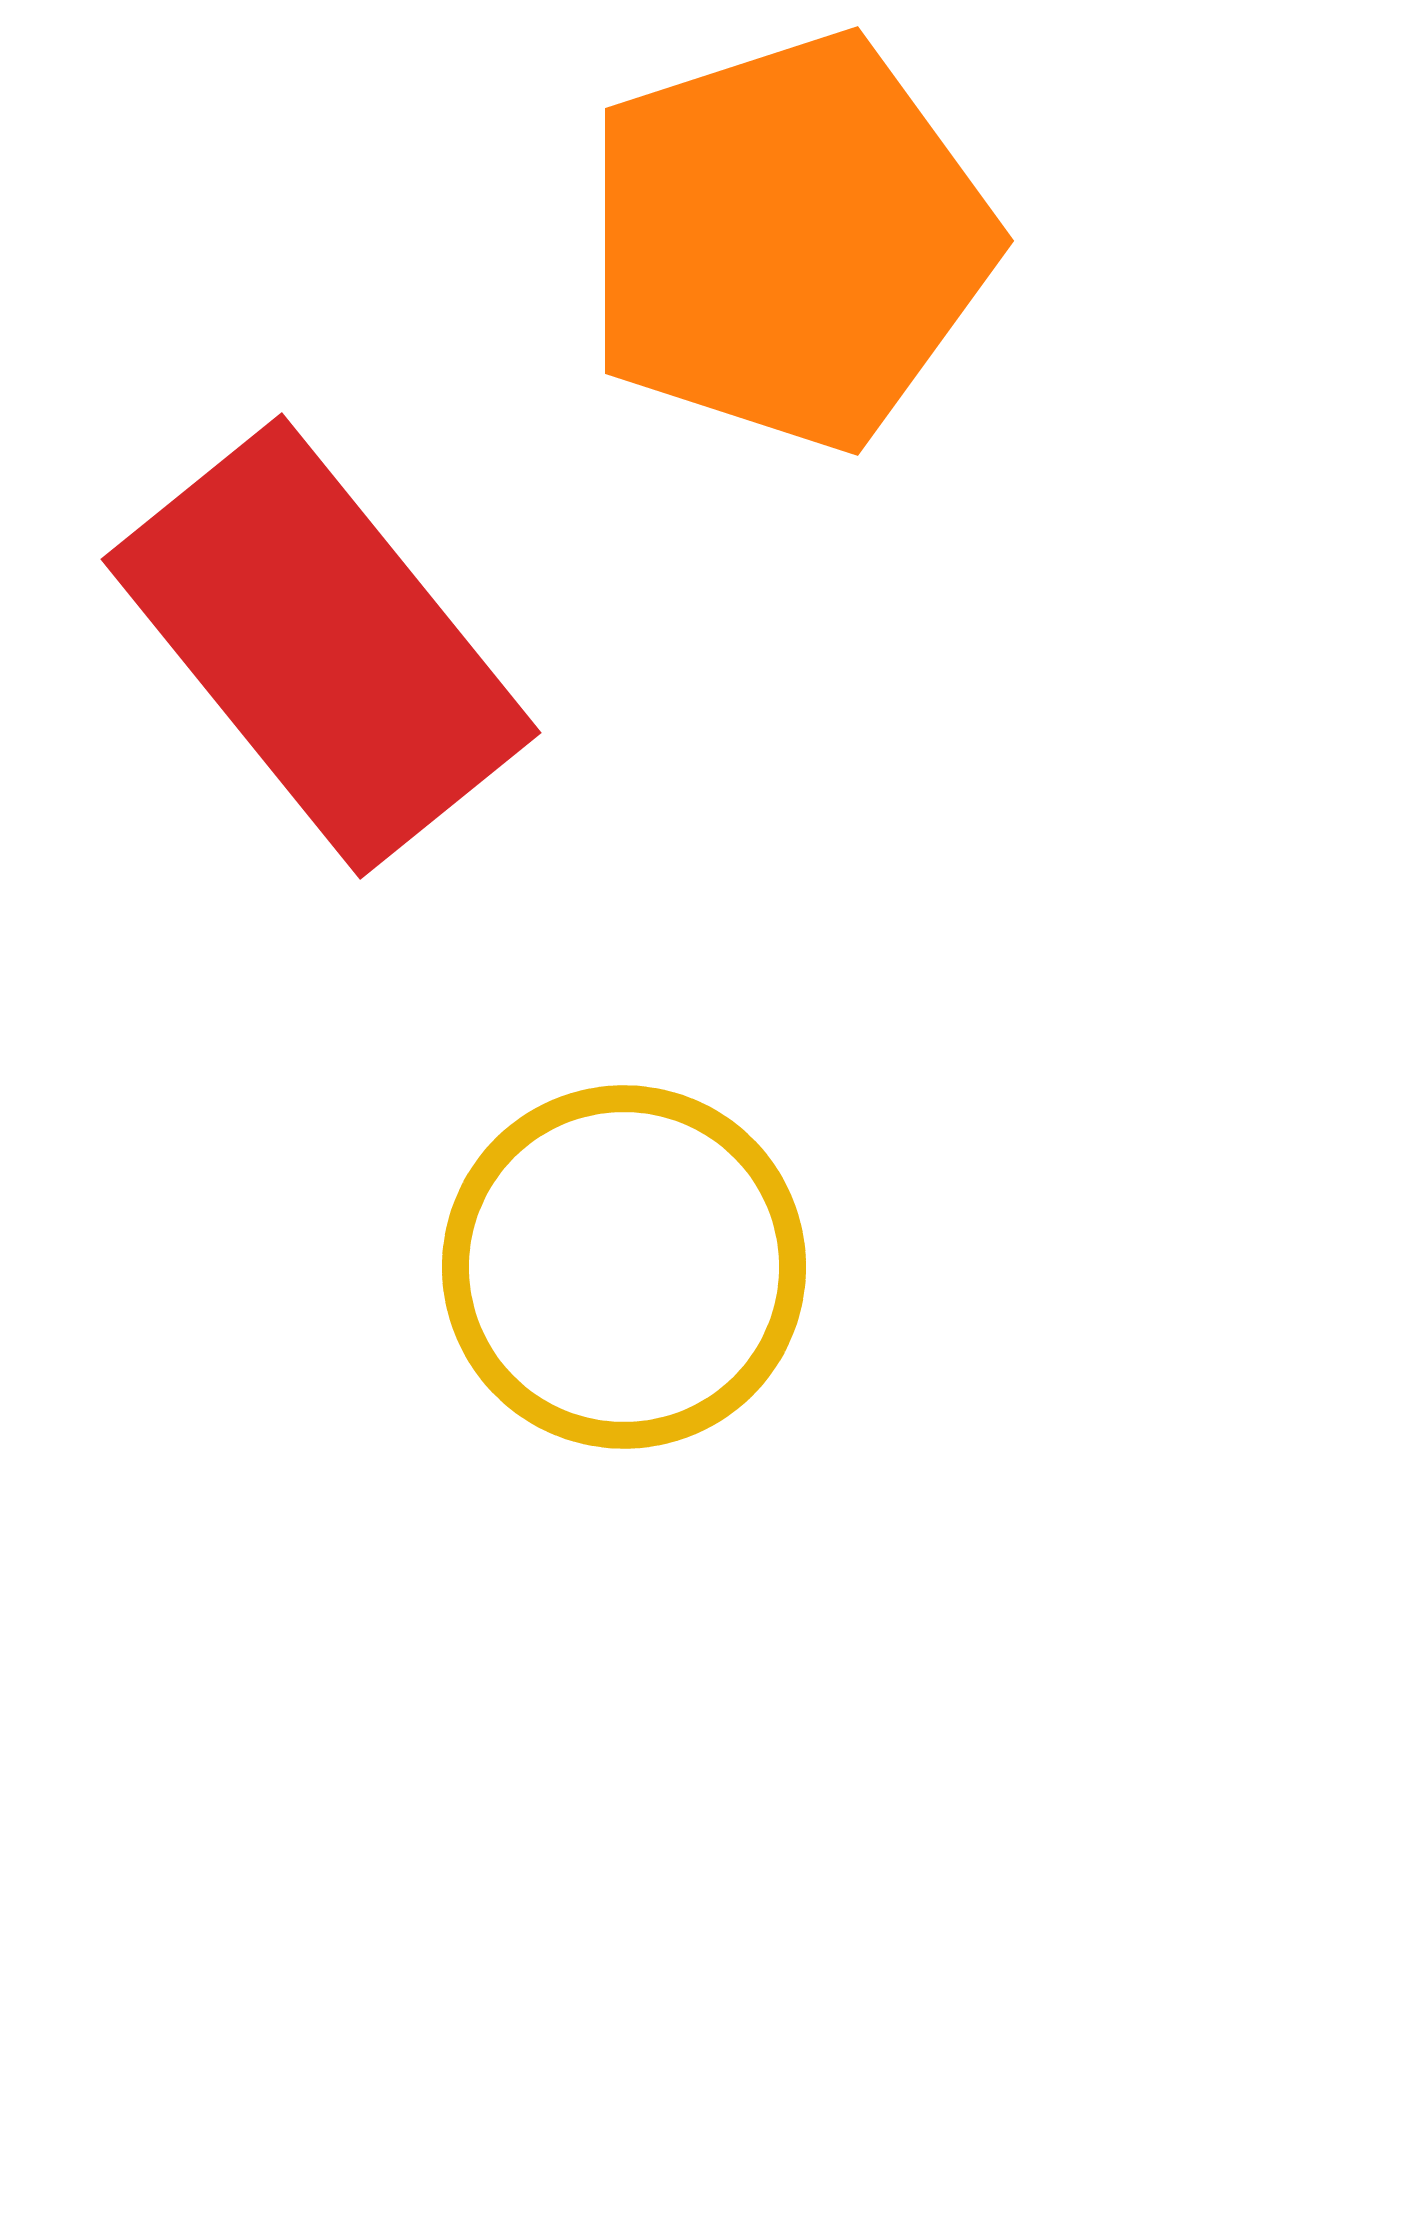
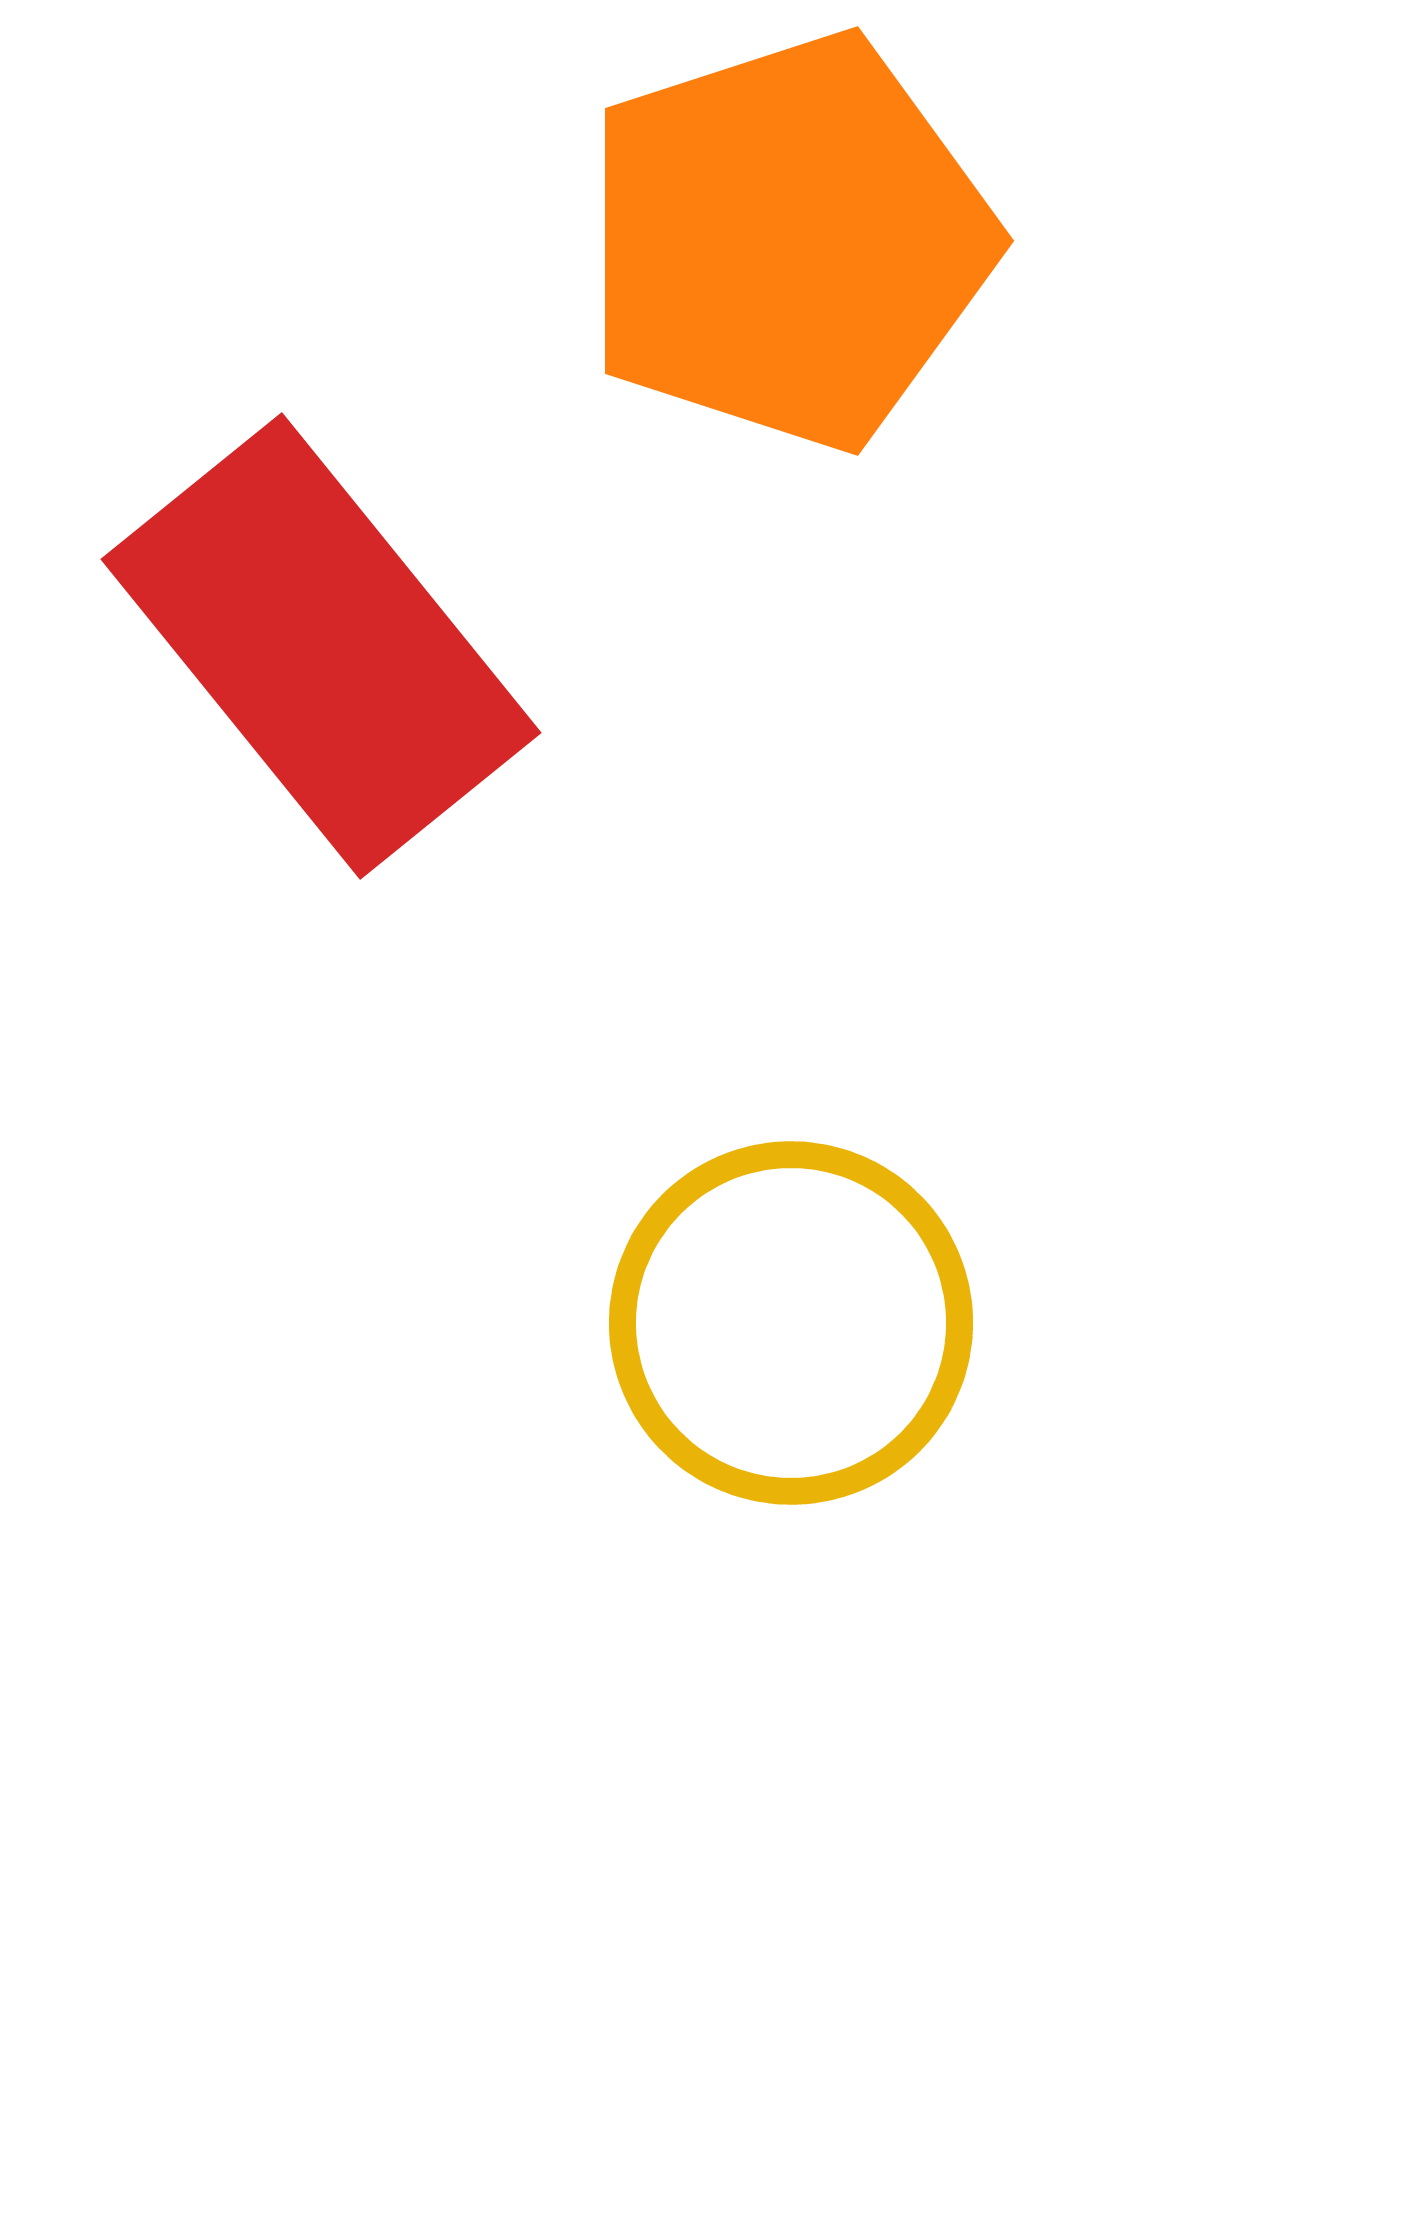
yellow circle: moved 167 px right, 56 px down
